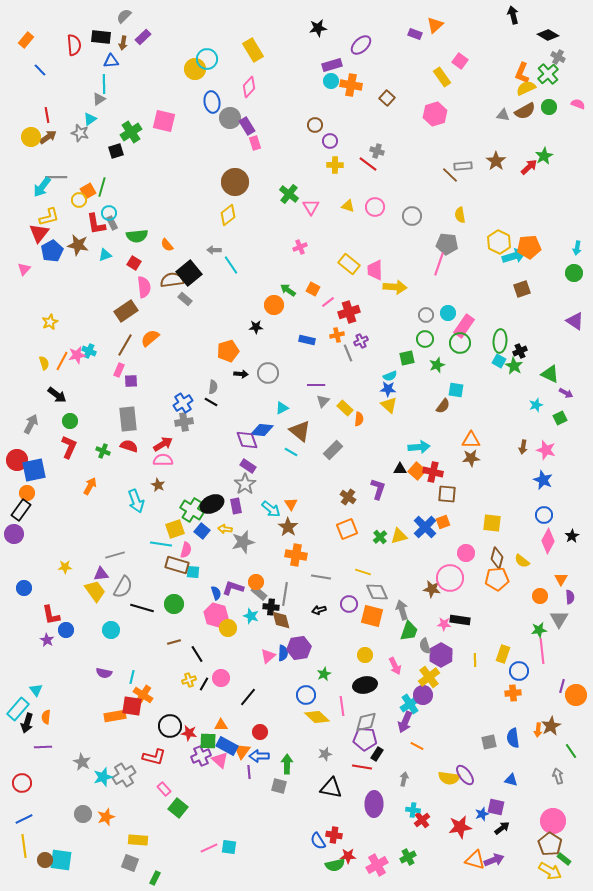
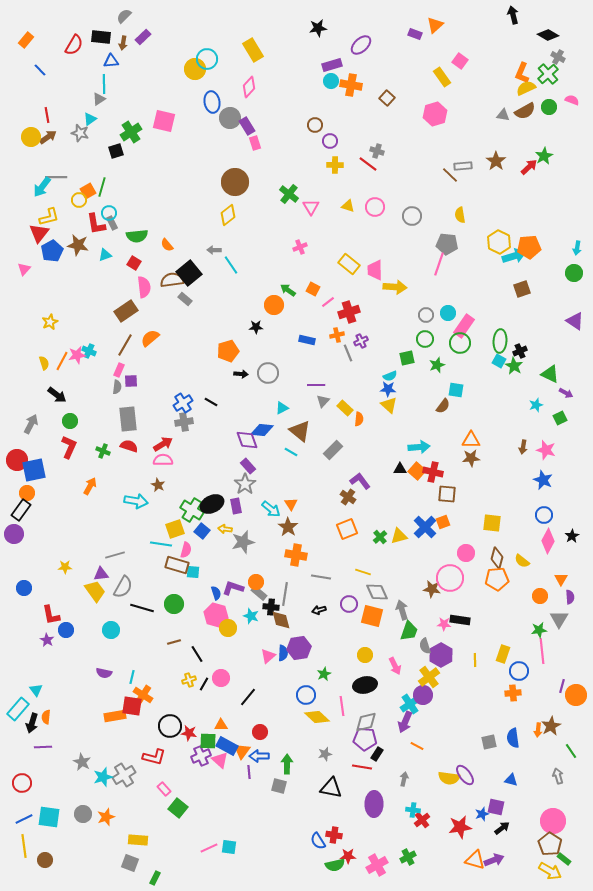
red semicircle at (74, 45): rotated 35 degrees clockwise
pink semicircle at (578, 104): moved 6 px left, 4 px up
gray semicircle at (213, 387): moved 96 px left
purple rectangle at (248, 466): rotated 14 degrees clockwise
purple L-shape at (378, 489): moved 18 px left, 8 px up; rotated 55 degrees counterclockwise
cyan arrow at (136, 501): rotated 60 degrees counterclockwise
black arrow at (27, 723): moved 5 px right
cyan square at (61, 860): moved 12 px left, 43 px up
